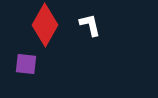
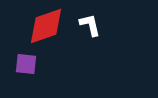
red diamond: moved 1 px right, 1 px down; rotated 42 degrees clockwise
